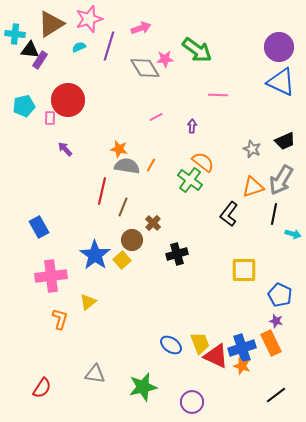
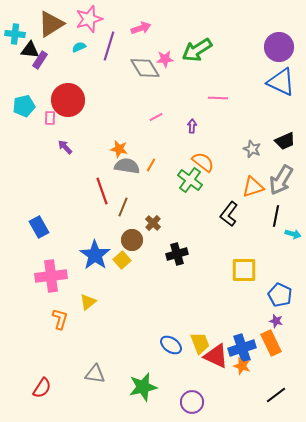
green arrow at (197, 50): rotated 112 degrees clockwise
pink line at (218, 95): moved 3 px down
purple arrow at (65, 149): moved 2 px up
red line at (102, 191): rotated 32 degrees counterclockwise
black line at (274, 214): moved 2 px right, 2 px down
